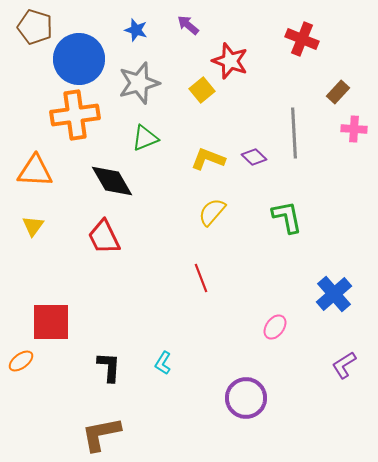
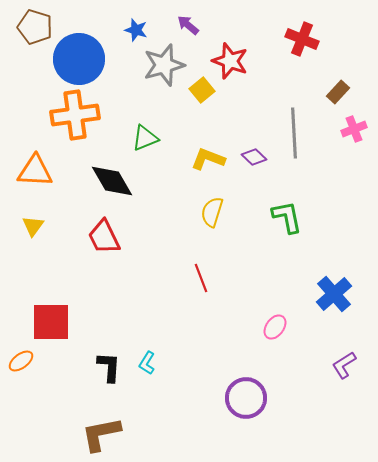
gray star: moved 25 px right, 18 px up
pink cross: rotated 25 degrees counterclockwise
yellow semicircle: rotated 24 degrees counterclockwise
cyan L-shape: moved 16 px left
